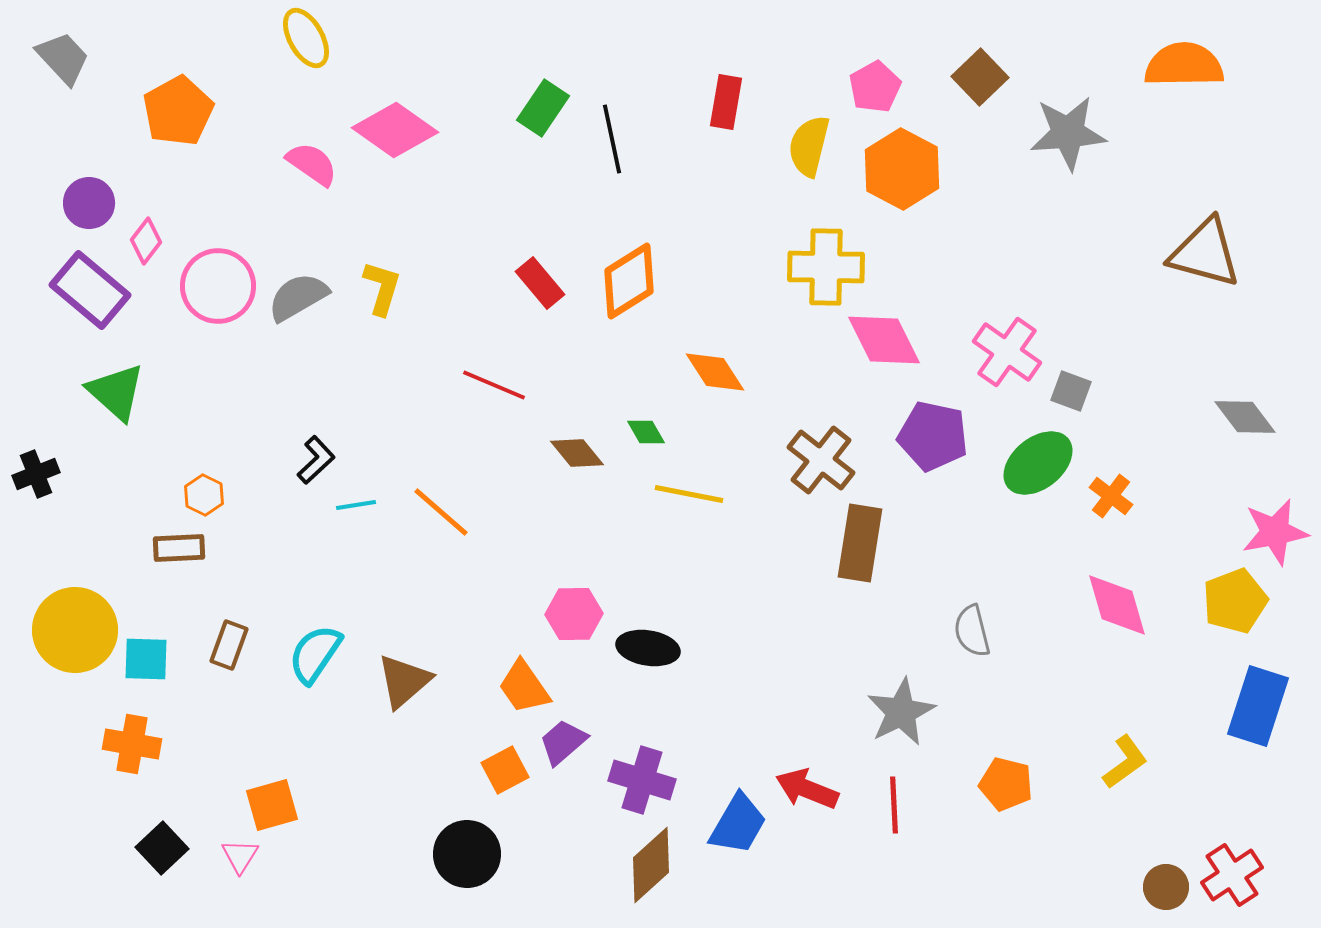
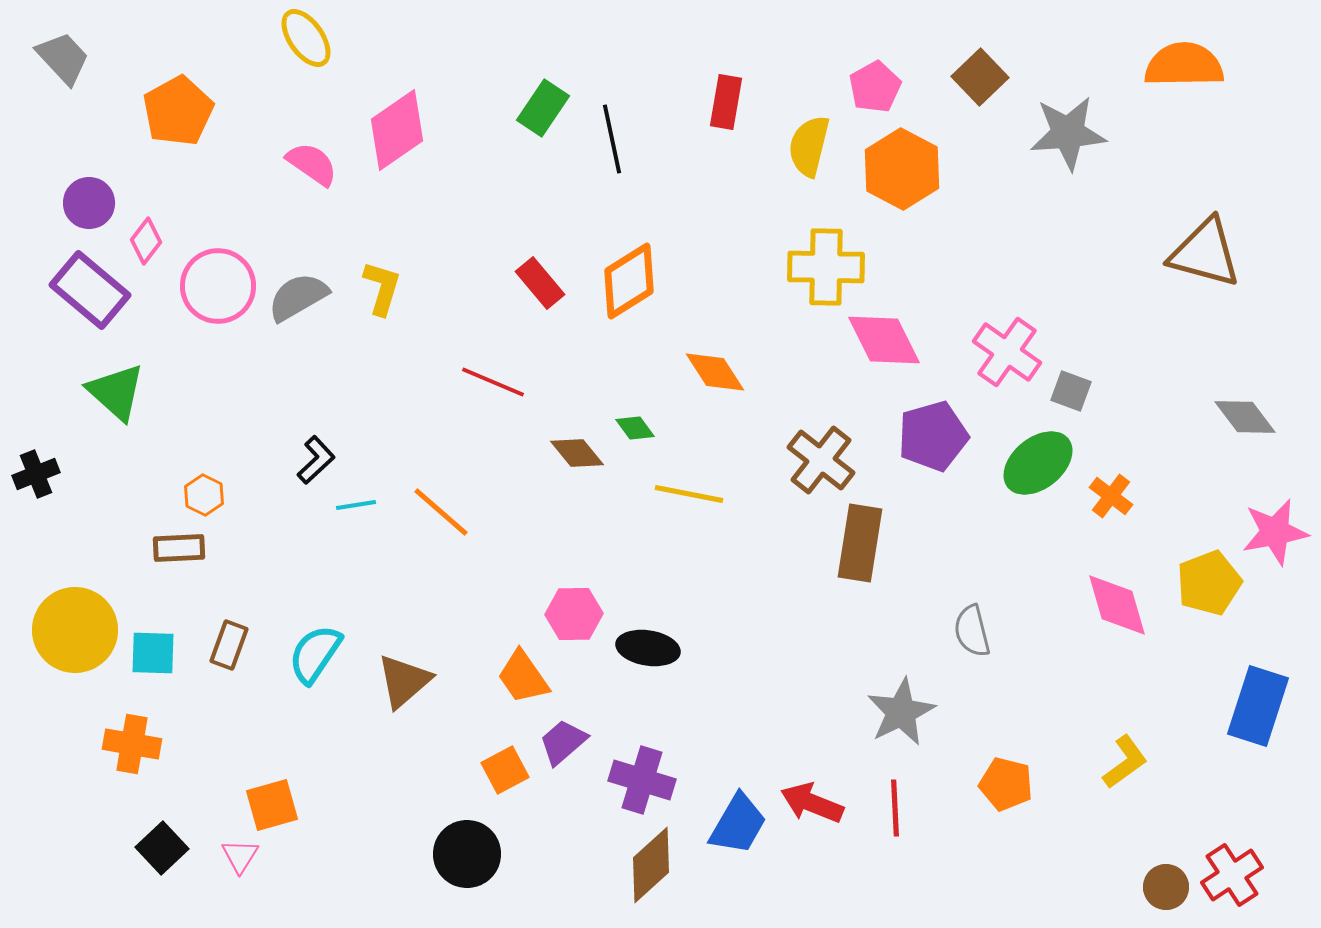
yellow ellipse at (306, 38): rotated 6 degrees counterclockwise
pink diamond at (395, 130): moved 2 px right; rotated 70 degrees counterclockwise
red line at (494, 385): moved 1 px left, 3 px up
green diamond at (646, 432): moved 11 px left, 4 px up; rotated 6 degrees counterclockwise
purple pentagon at (933, 436): rotated 28 degrees counterclockwise
yellow pentagon at (1235, 601): moved 26 px left, 18 px up
cyan square at (146, 659): moved 7 px right, 6 px up
orange trapezoid at (524, 687): moved 1 px left, 10 px up
red arrow at (807, 789): moved 5 px right, 14 px down
red line at (894, 805): moved 1 px right, 3 px down
